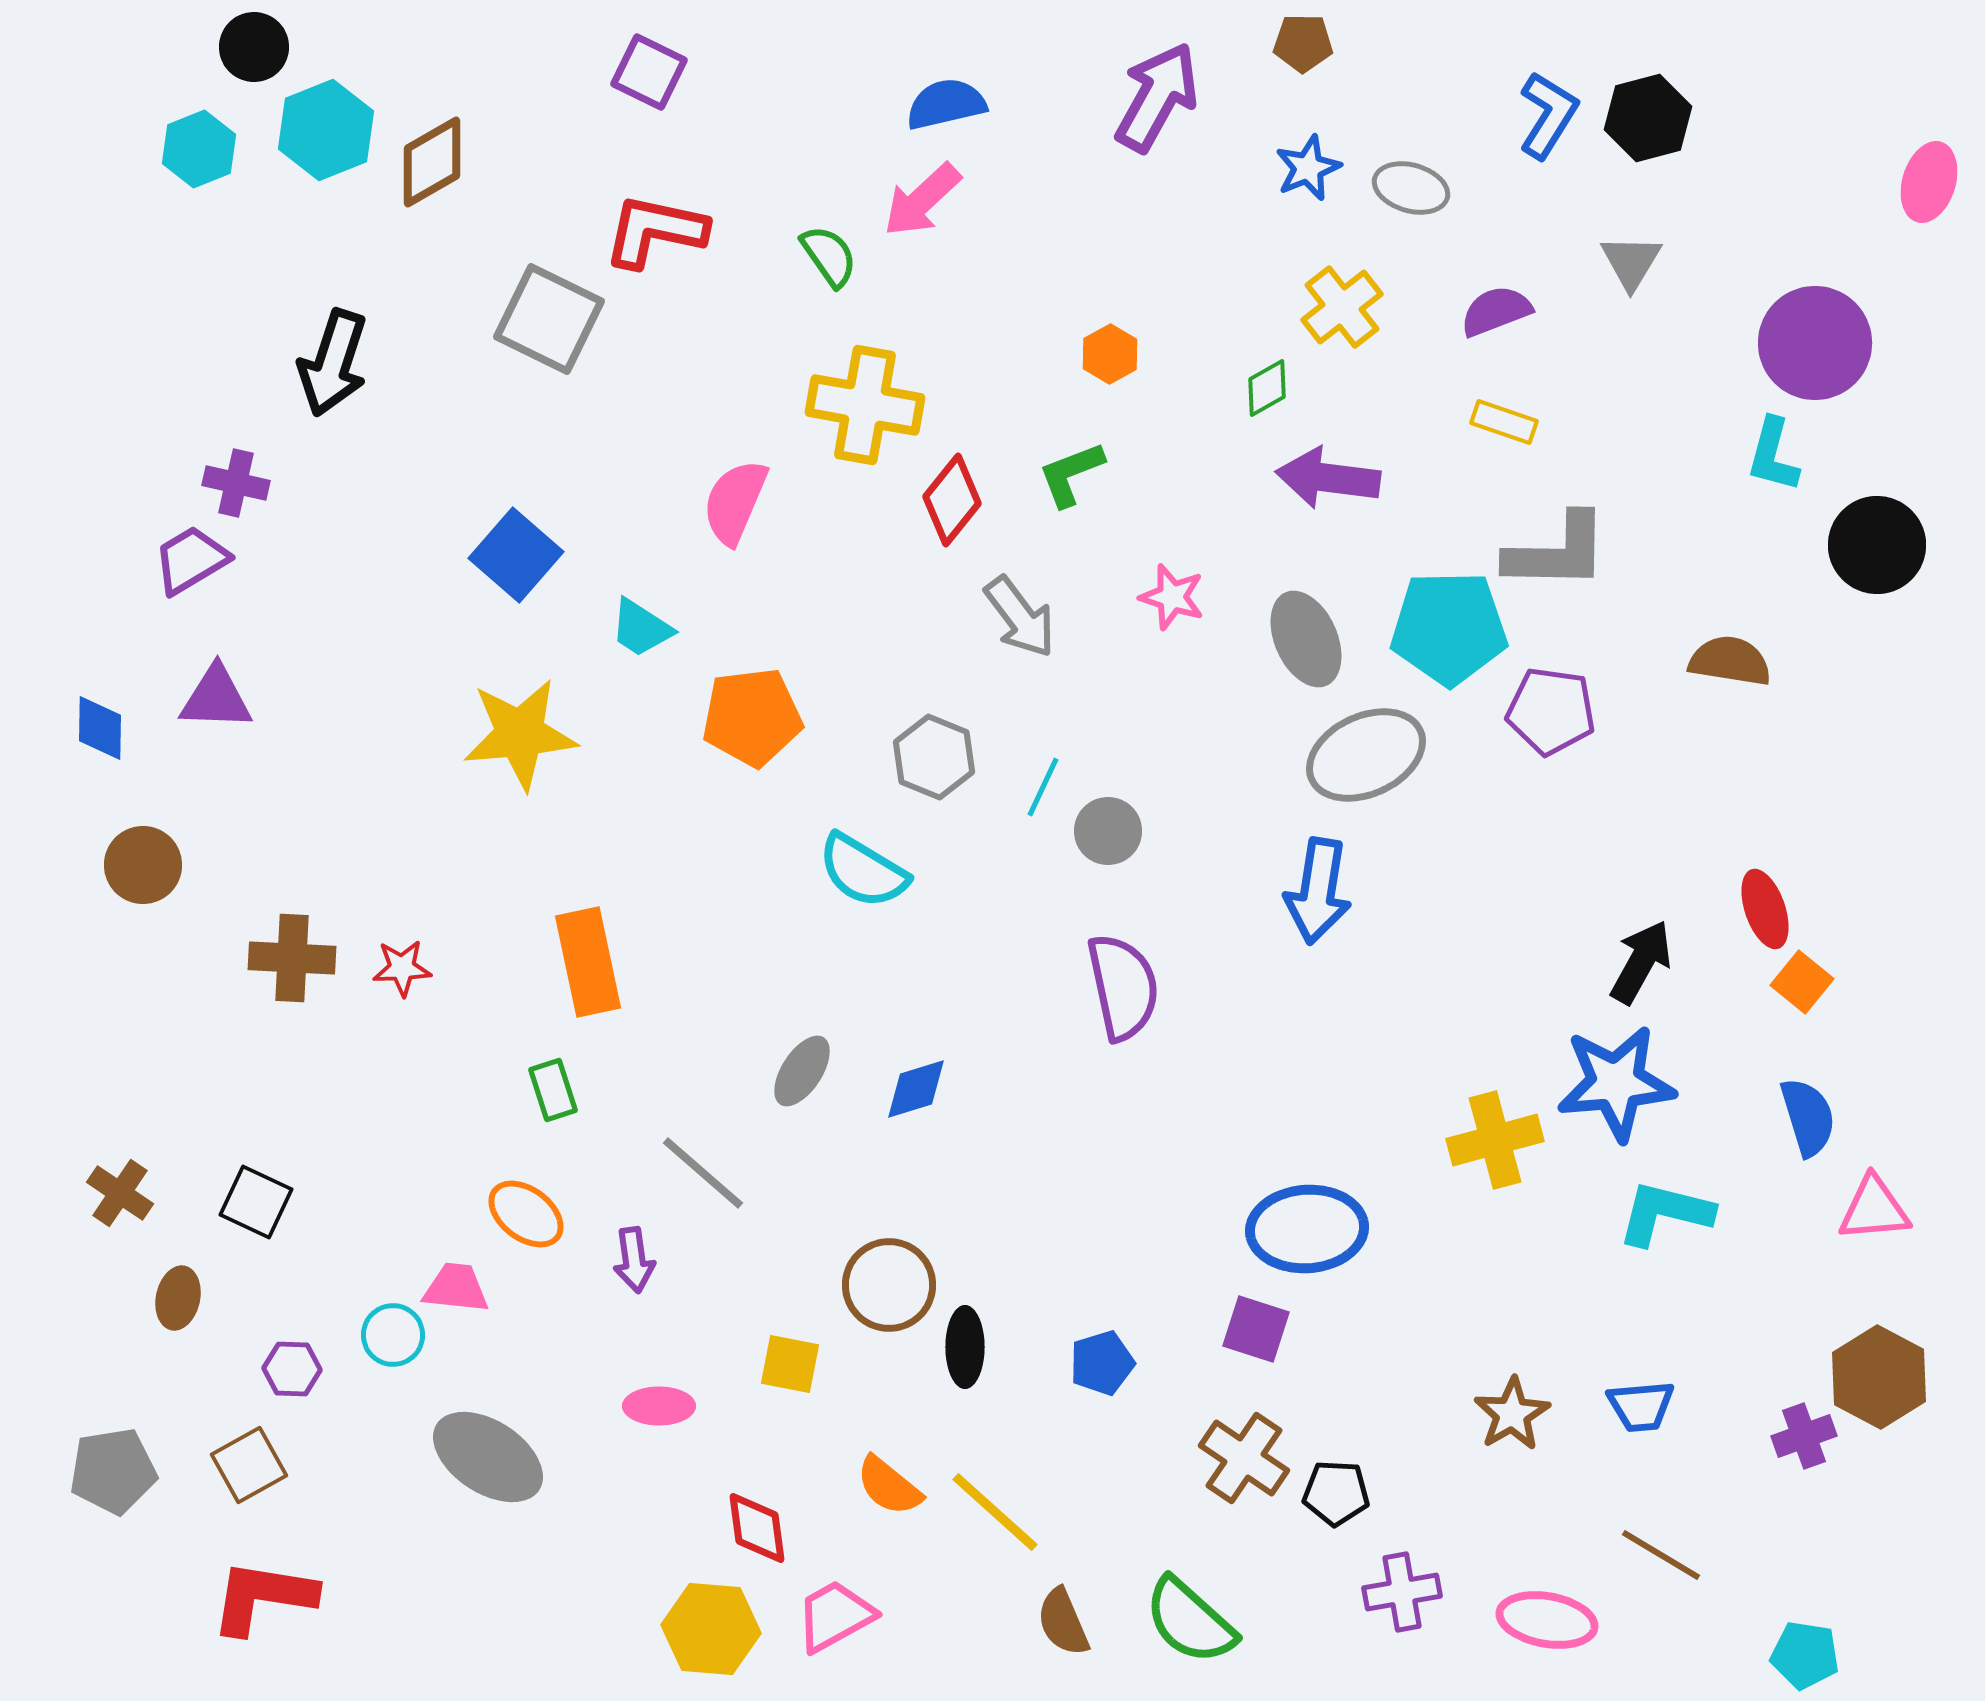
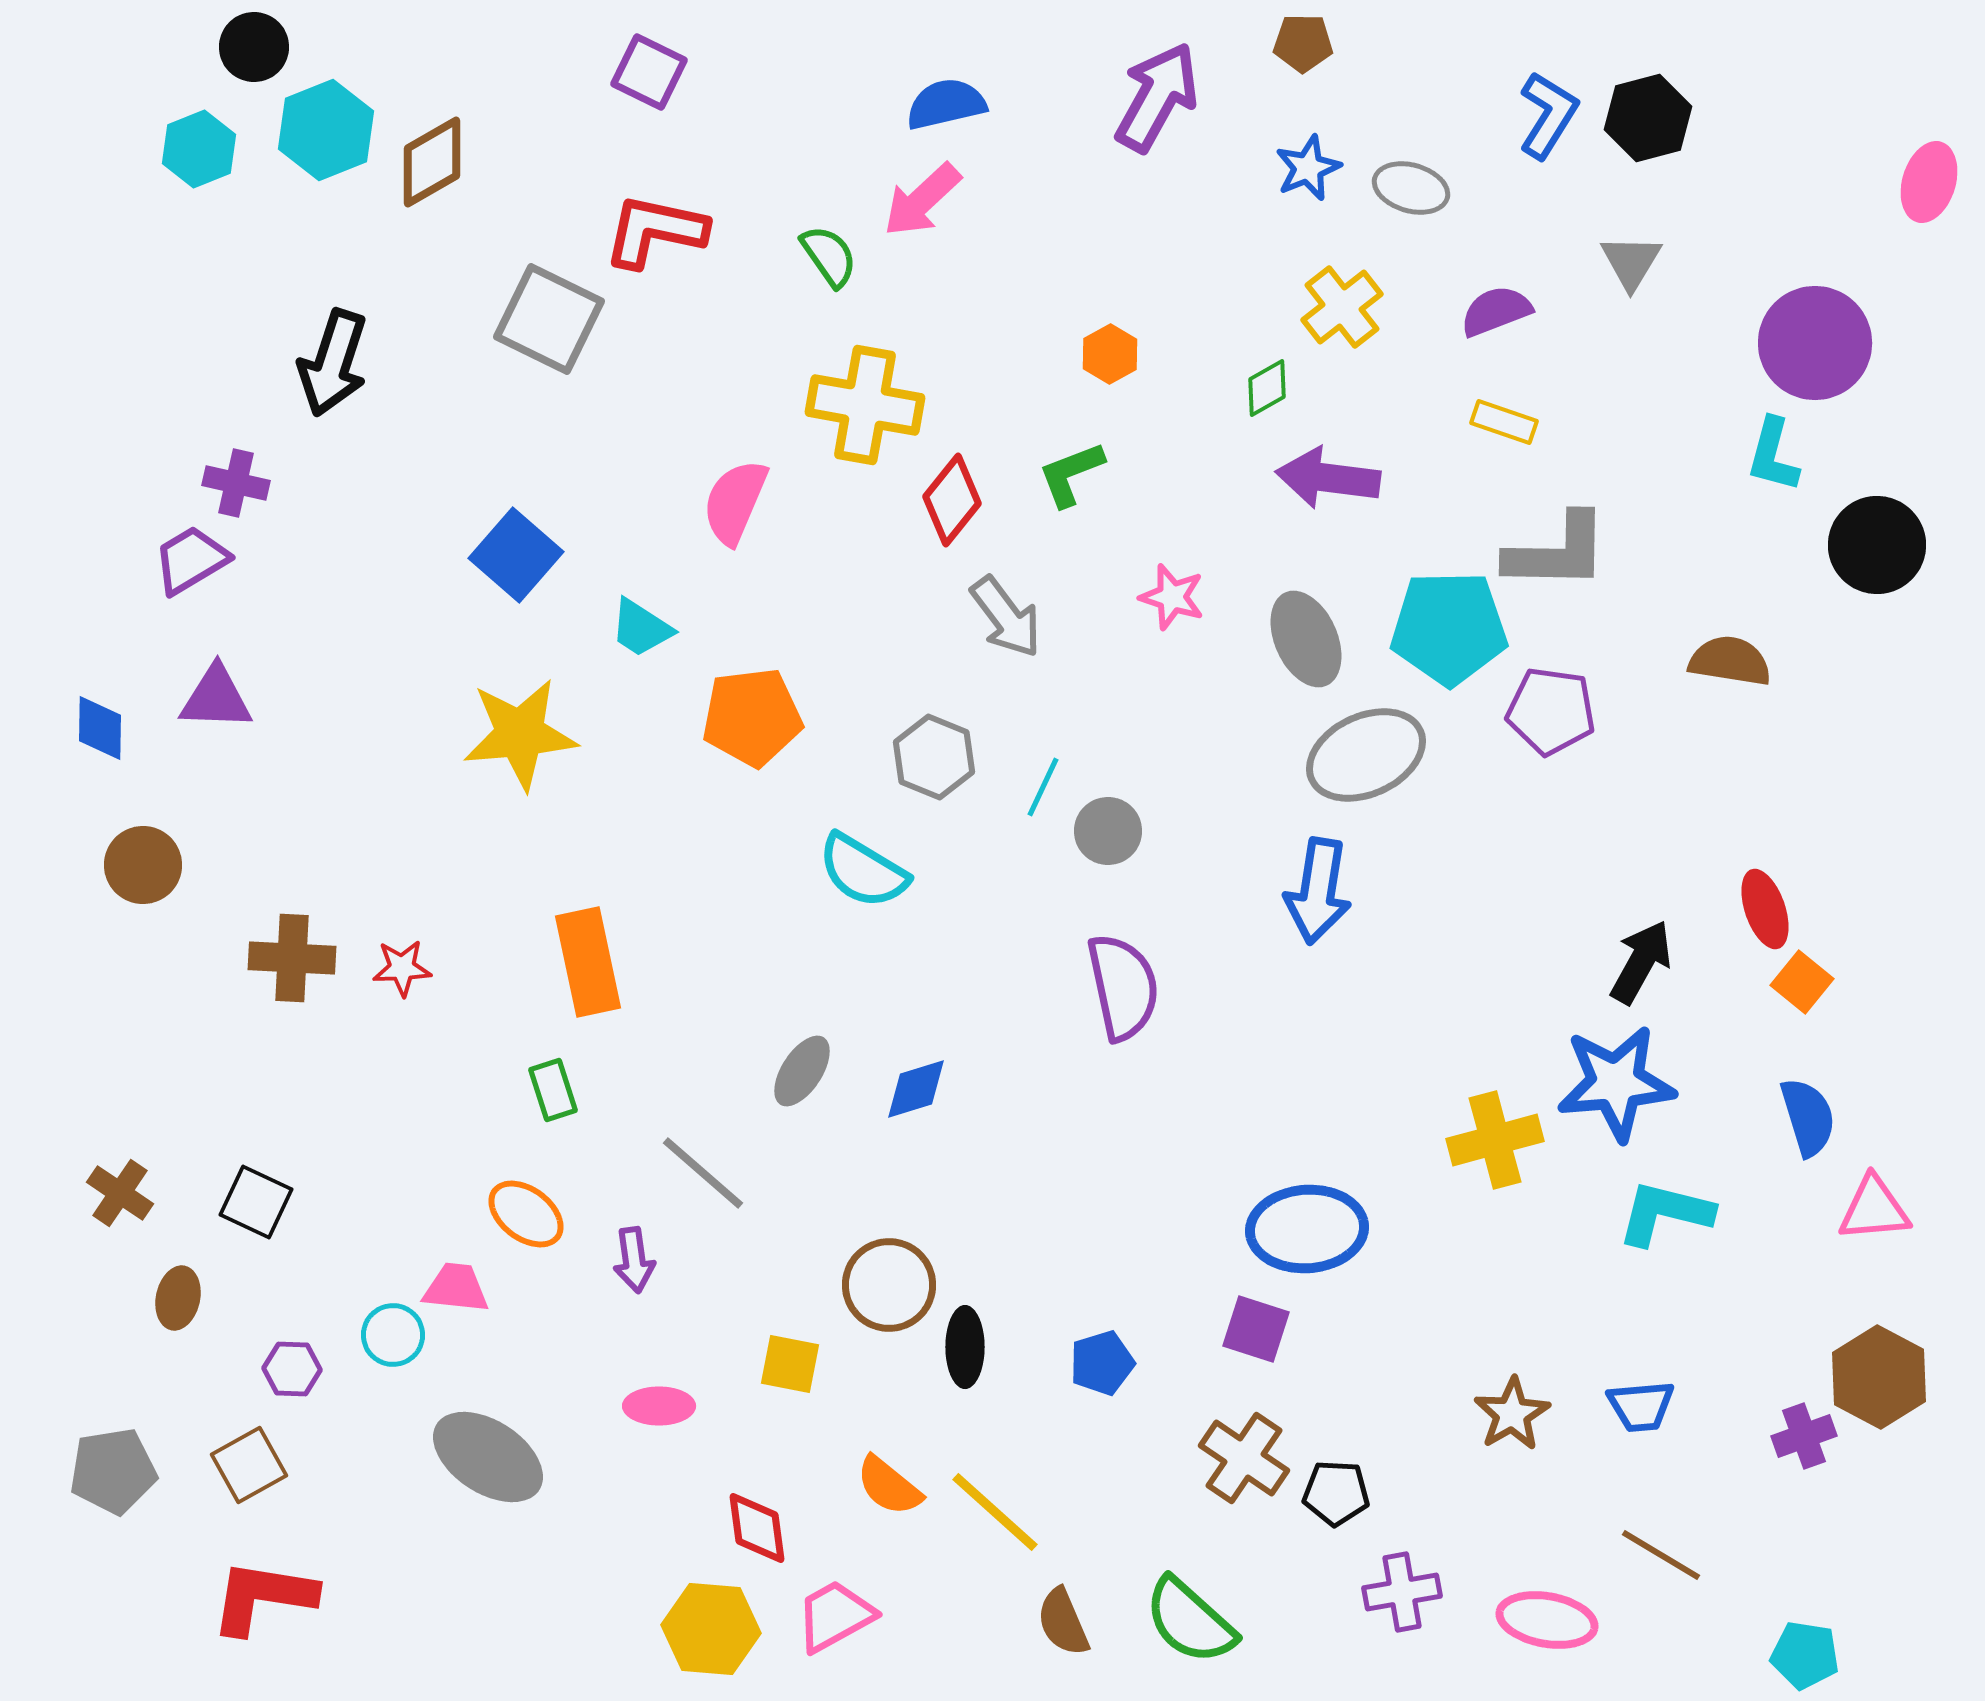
gray arrow at (1020, 617): moved 14 px left
